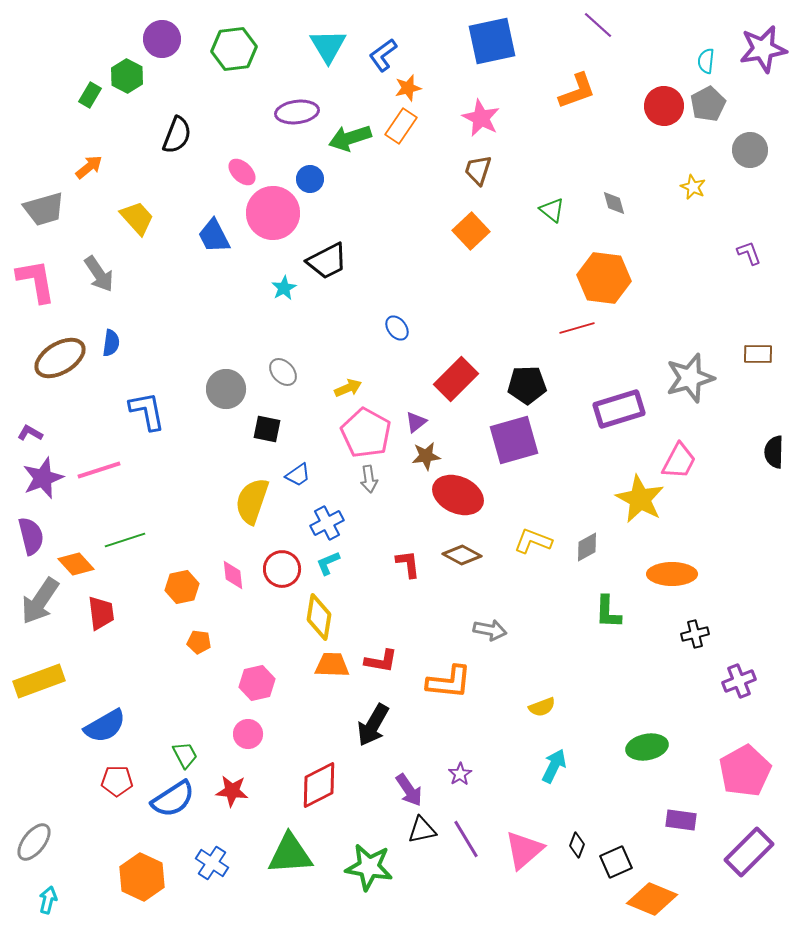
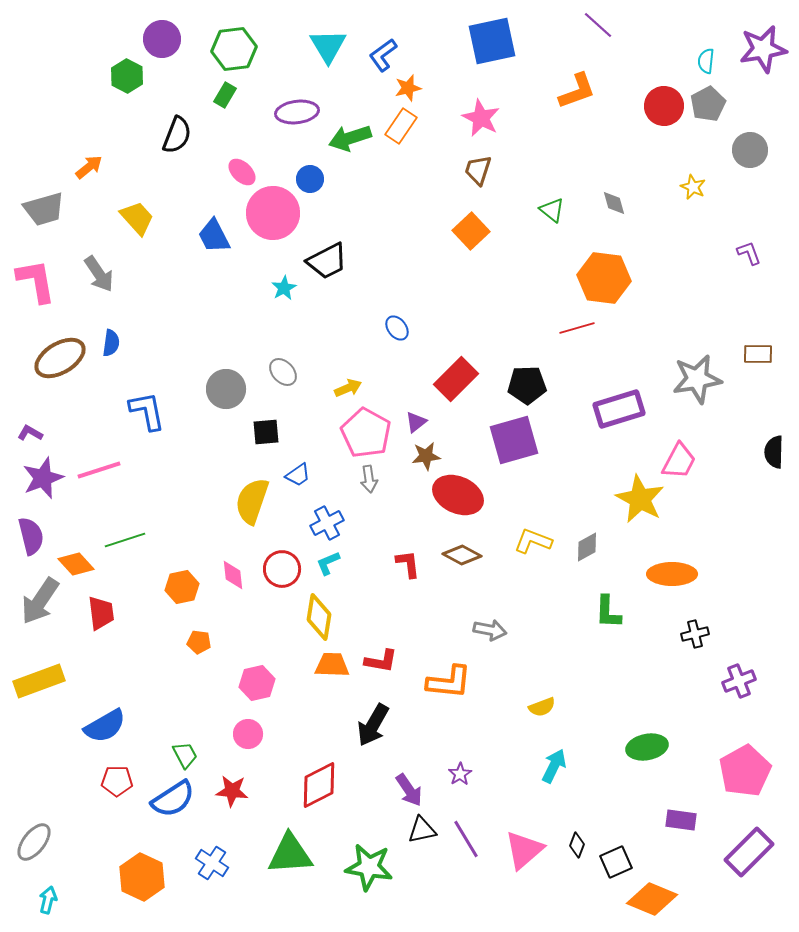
green rectangle at (90, 95): moved 135 px right
gray star at (690, 378): moved 7 px right, 1 px down; rotated 6 degrees clockwise
black square at (267, 429): moved 1 px left, 3 px down; rotated 16 degrees counterclockwise
